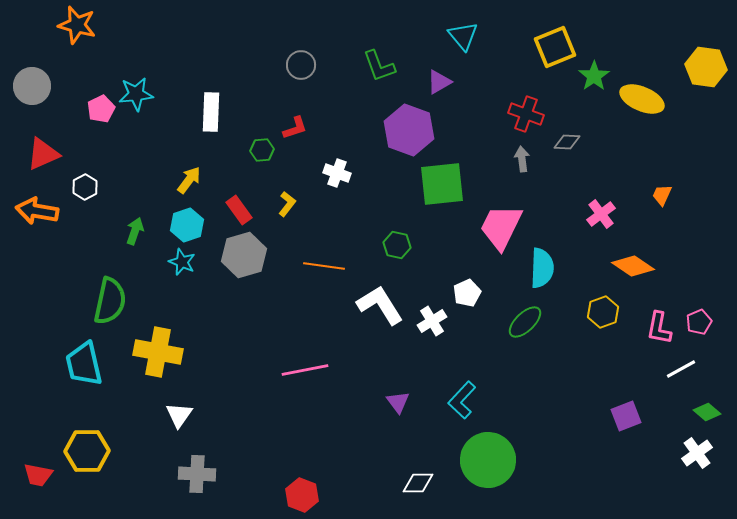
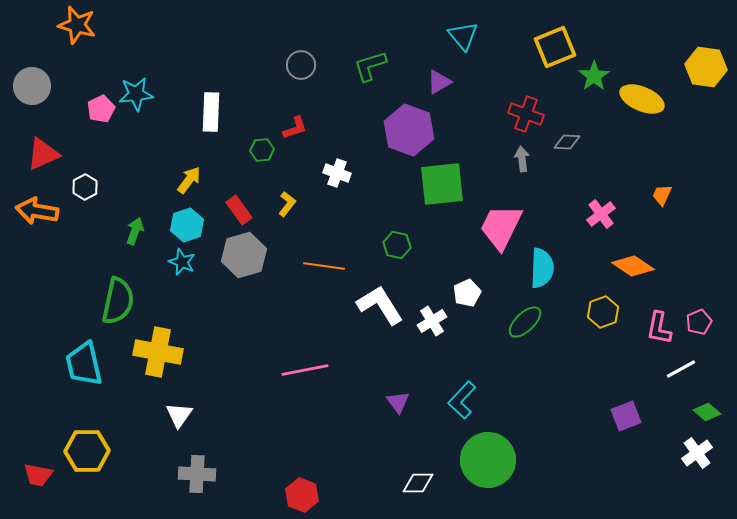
green L-shape at (379, 66): moved 9 px left; rotated 93 degrees clockwise
green semicircle at (110, 301): moved 8 px right
